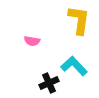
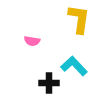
yellow L-shape: moved 1 px up
black cross: rotated 24 degrees clockwise
